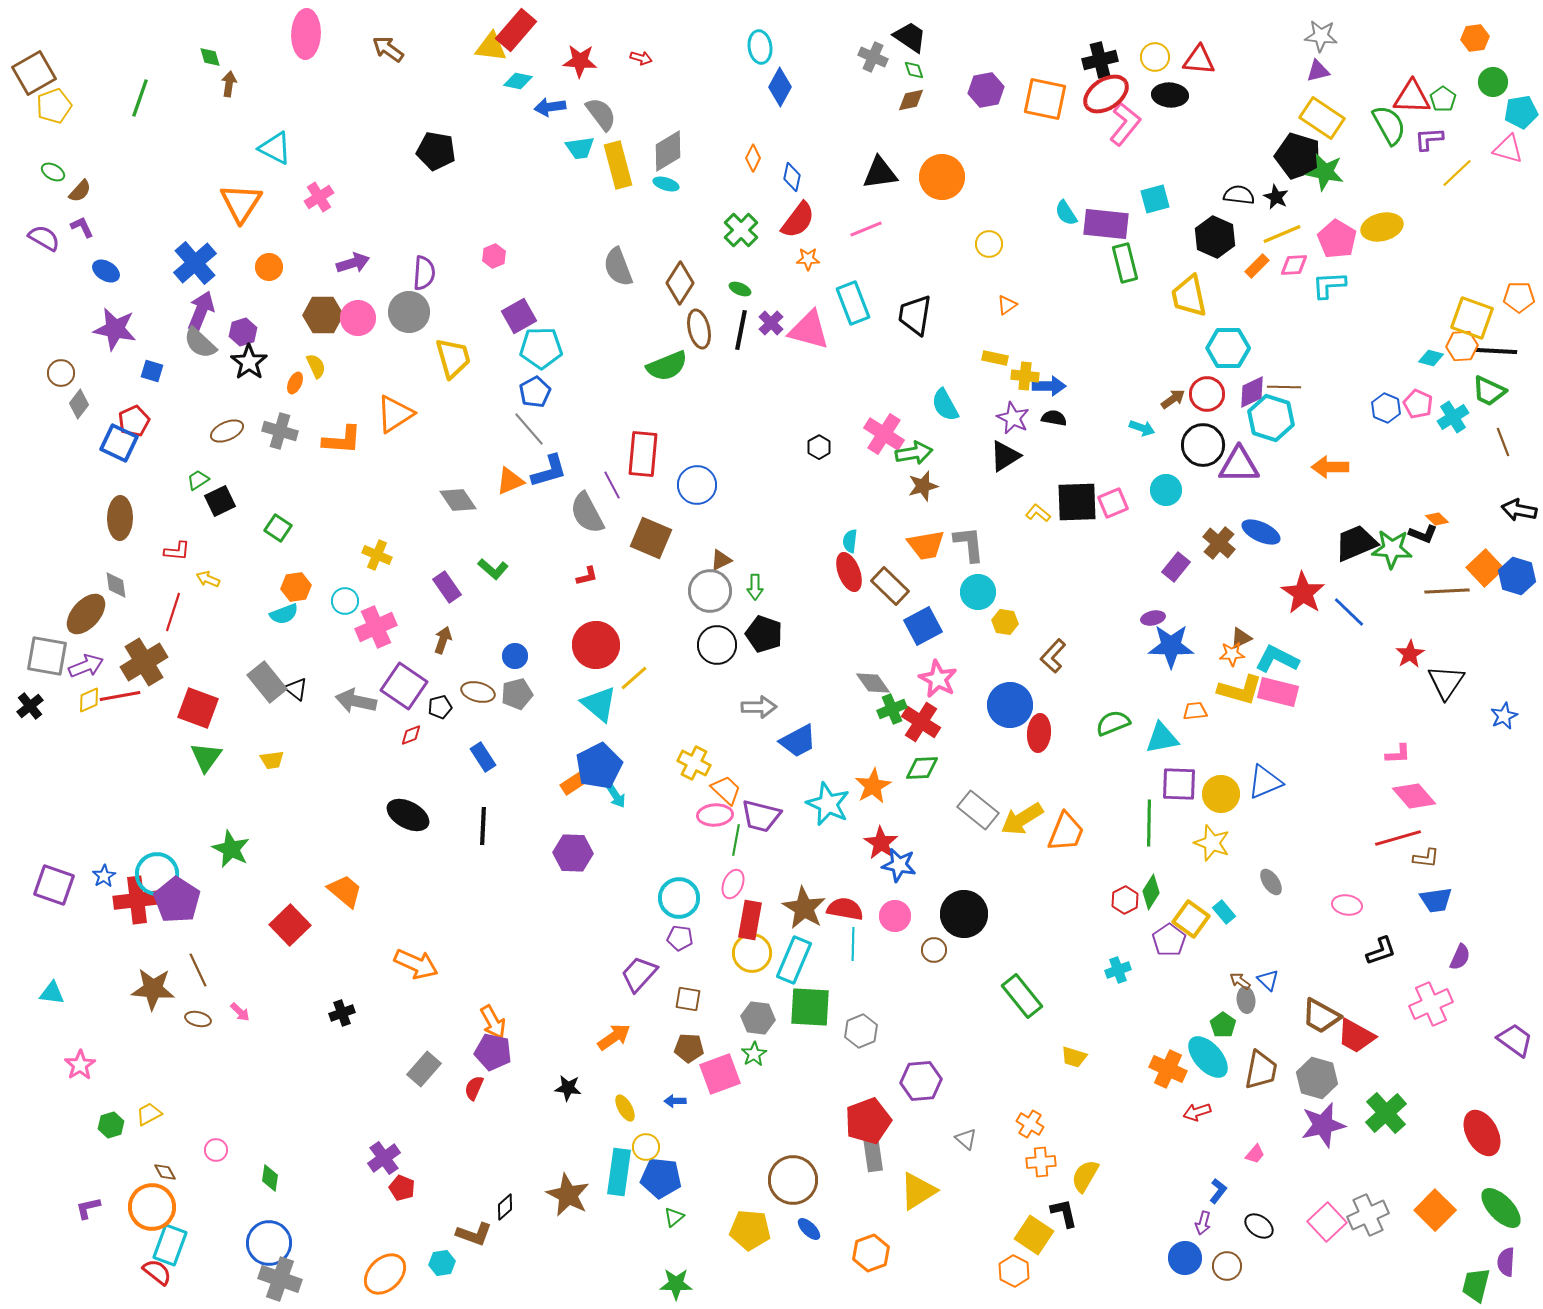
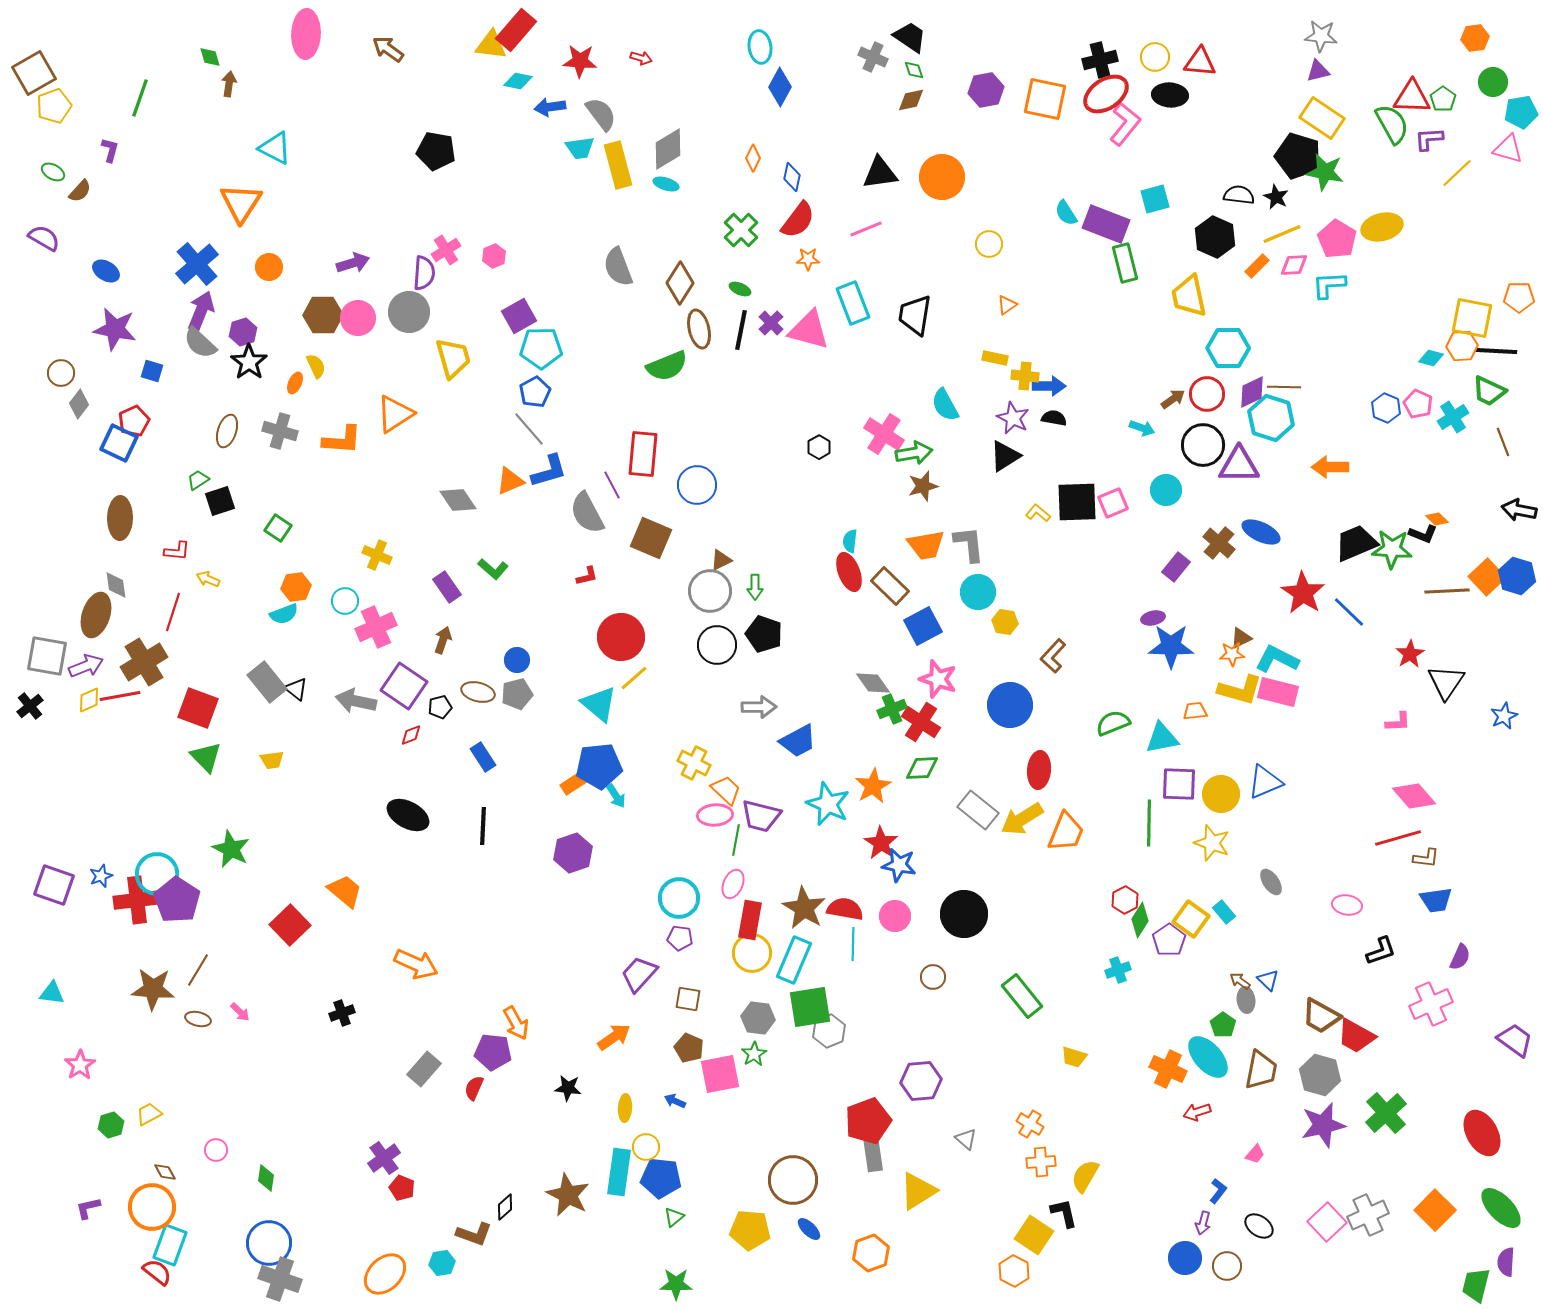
yellow triangle at (491, 47): moved 2 px up
red triangle at (1199, 60): moved 1 px right, 2 px down
green semicircle at (1389, 125): moved 3 px right, 1 px up
gray diamond at (668, 151): moved 2 px up
pink cross at (319, 197): moved 127 px right, 53 px down
purple rectangle at (1106, 224): rotated 15 degrees clockwise
purple L-shape at (82, 227): moved 28 px right, 77 px up; rotated 40 degrees clockwise
blue cross at (195, 263): moved 2 px right, 1 px down
yellow square at (1472, 318): rotated 9 degrees counterclockwise
brown ellipse at (227, 431): rotated 48 degrees counterclockwise
black square at (220, 501): rotated 8 degrees clockwise
orange square at (1485, 568): moved 2 px right, 9 px down
brown ellipse at (86, 614): moved 10 px right, 1 px down; rotated 24 degrees counterclockwise
red circle at (596, 645): moved 25 px right, 8 px up
blue circle at (515, 656): moved 2 px right, 4 px down
pink star at (938, 679): rotated 9 degrees counterclockwise
red ellipse at (1039, 733): moved 37 px down
pink L-shape at (1398, 754): moved 32 px up
green triangle at (206, 757): rotated 20 degrees counterclockwise
blue pentagon at (599, 766): rotated 21 degrees clockwise
purple hexagon at (573, 853): rotated 21 degrees counterclockwise
blue star at (104, 876): moved 3 px left; rotated 10 degrees clockwise
green diamond at (1151, 892): moved 11 px left, 28 px down
brown circle at (934, 950): moved 1 px left, 27 px down
brown line at (198, 970): rotated 56 degrees clockwise
green square at (810, 1007): rotated 12 degrees counterclockwise
orange arrow at (493, 1022): moved 23 px right, 1 px down
gray hexagon at (861, 1031): moved 32 px left
brown pentagon at (689, 1048): rotated 20 degrees clockwise
purple pentagon at (493, 1052): rotated 6 degrees counterclockwise
pink square at (720, 1074): rotated 9 degrees clockwise
gray hexagon at (1317, 1078): moved 3 px right, 3 px up
blue arrow at (675, 1101): rotated 25 degrees clockwise
yellow ellipse at (625, 1108): rotated 32 degrees clockwise
green diamond at (270, 1178): moved 4 px left
